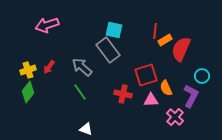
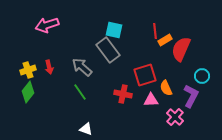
red line: rotated 14 degrees counterclockwise
red arrow: rotated 48 degrees counterclockwise
red square: moved 1 px left
